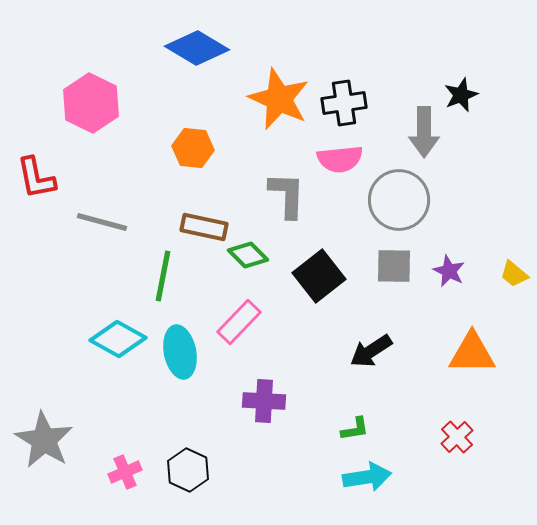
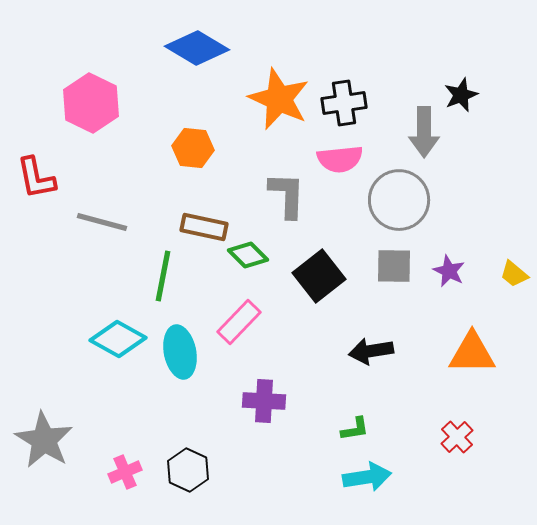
black arrow: rotated 24 degrees clockwise
